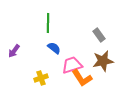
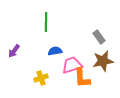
green line: moved 2 px left, 1 px up
gray rectangle: moved 2 px down
blue semicircle: moved 1 px right, 3 px down; rotated 48 degrees counterclockwise
orange L-shape: rotated 30 degrees clockwise
